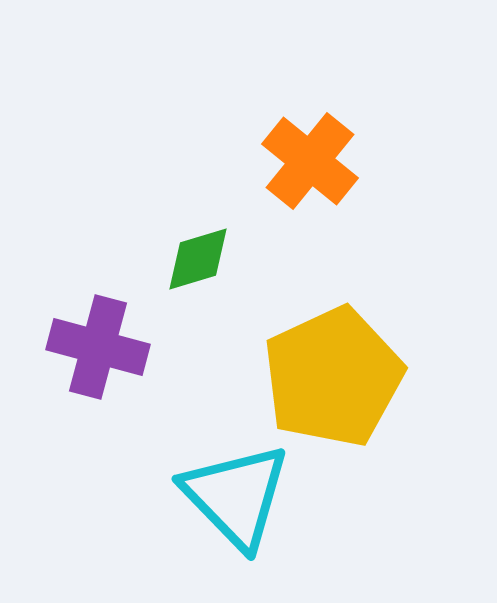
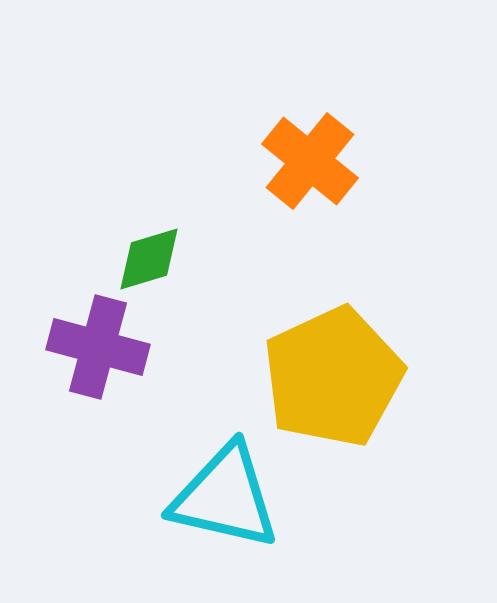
green diamond: moved 49 px left
cyan triangle: moved 11 px left, 1 px down; rotated 33 degrees counterclockwise
